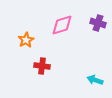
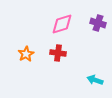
pink diamond: moved 1 px up
orange star: moved 14 px down
red cross: moved 16 px right, 13 px up
